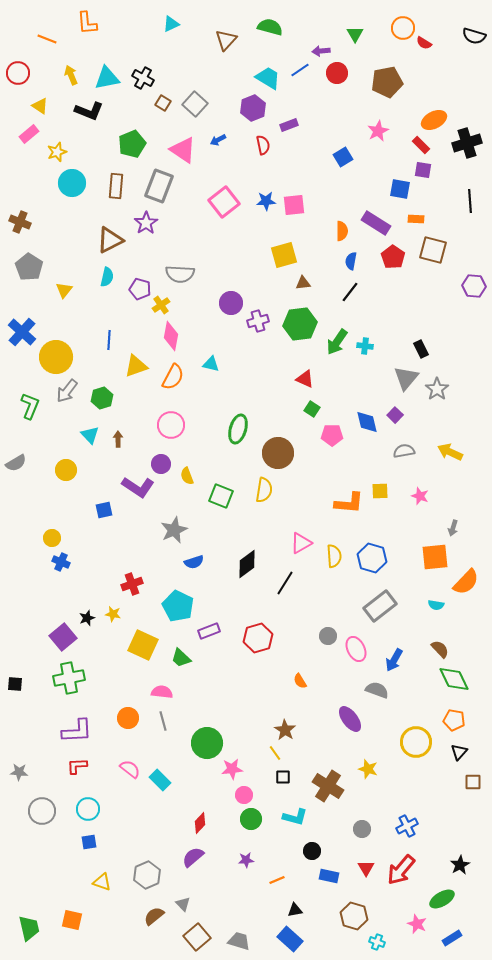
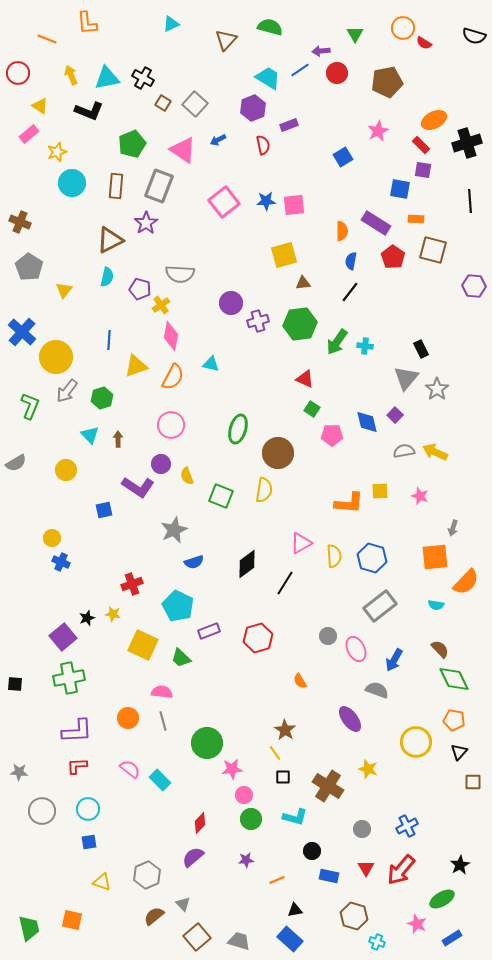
yellow arrow at (450, 452): moved 15 px left
